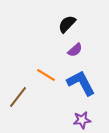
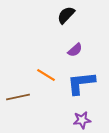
black semicircle: moved 1 px left, 9 px up
blue L-shape: rotated 68 degrees counterclockwise
brown line: rotated 40 degrees clockwise
